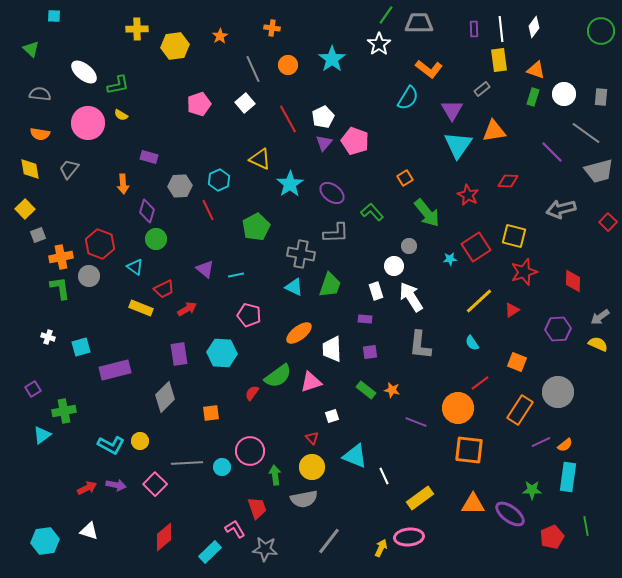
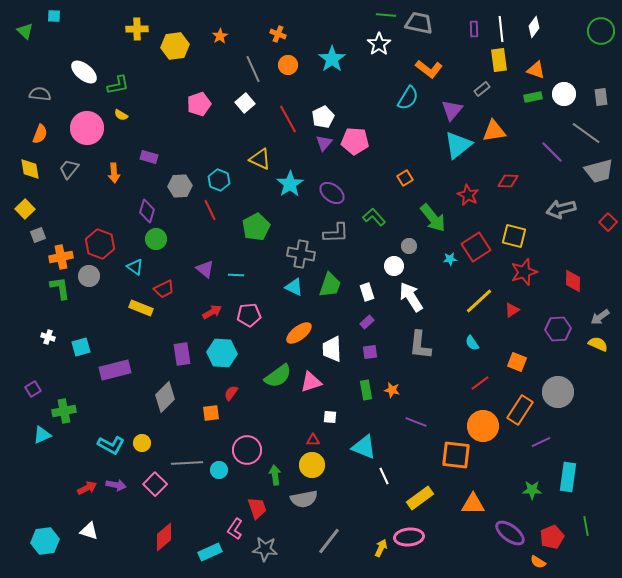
green line at (386, 15): rotated 60 degrees clockwise
gray trapezoid at (419, 23): rotated 12 degrees clockwise
orange cross at (272, 28): moved 6 px right, 6 px down; rotated 14 degrees clockwise
green triangle at (31, 49): moved 6 px left, 18 px up
green rectangle at (533, 97): rotated 60 degrees clockwise
gray rectangle at (601, 97): rotated 12 degrees counterclockwise
purple triangle at (452, 110): rotated 10 degrees clockwise
pink circle at (88, 123): moved 1 px left, 5 px down
orange semicircle at (40, 134): rotated 78 degrees counterclockwise
pink pentagon at (355, 141): rotated 16 degrees counterclockwise
cyan triangle at (458, 145): rotated 16 degrees clockwise
cyan hexagon at (219, 180): rotated 15 degrees counterclockwise
orange arrow at (123, 184): moved 9 px left, 11 px up
red line at (208, 210): moved 2 px right
green L-shape at (372, 212): moved 2 px right, 5 px down
green arrow at (427, 213): moved 6 px right, 5 px down
cyan line at (236, 275): rotated 14 degrees clockwise
white rectangle at (376, 291): moved 9 px left, 1 px down
red arrow at (187, 309): moved 25 px right, 3 px down
pink pentagon at (249, 315): rotated 20 degrees counterclockwise
purple rectangle at (365, 319): moved 2 px right, 3 px down; rotated 48 degrees counterclockwise
purple rectangle at (179, 354): moved 3 px right
green rectangle at (366, 390): rotated 42 degrees clockwise
red semicircle at (252, 393): moved 21 px left
orange circle at (458, 408): moved 25 px right, 18 px down
white square at (332, 416): moved 2 px left, 1 px down; rotated 24 degrees clockwise
cyan triangle at (42, 435): rotated 12 degrees clockwise
red triangle at (312, 438): moved 1 px right, 2 px down; rotated 48 degrees counterclockwise
yellow circle at (140, 441): moved 2 px right, 2 px down
orange semicircle at (565, 445): moved 27 px left, 117 px down; rotated 70 degrees clockwise
orange square at (469, 450): moved 13 px left, 5 px down
pink circle at (250, 451): moved 3 px left, 1 px up
cyan triangle at (355, 456): moved 9 px right, 9 px up
cyan circle at (222, 467): moved 3 px left, 3 px down
yellow circle at (312, 467): moved 2 px up
purple ellipse at (510, 514): moved 19 px down
pink L-shape at (235, 529): rotated 115 degrees counterclockwise
cyan rectangle at (210, 552): rotated 20 degrees clockwise
